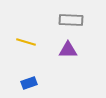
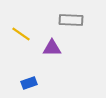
yellow line: moved 5 px left, 8 px up; rotated 18 degrees clockwise
purple triangle: moved 16 px left, 2 px up
